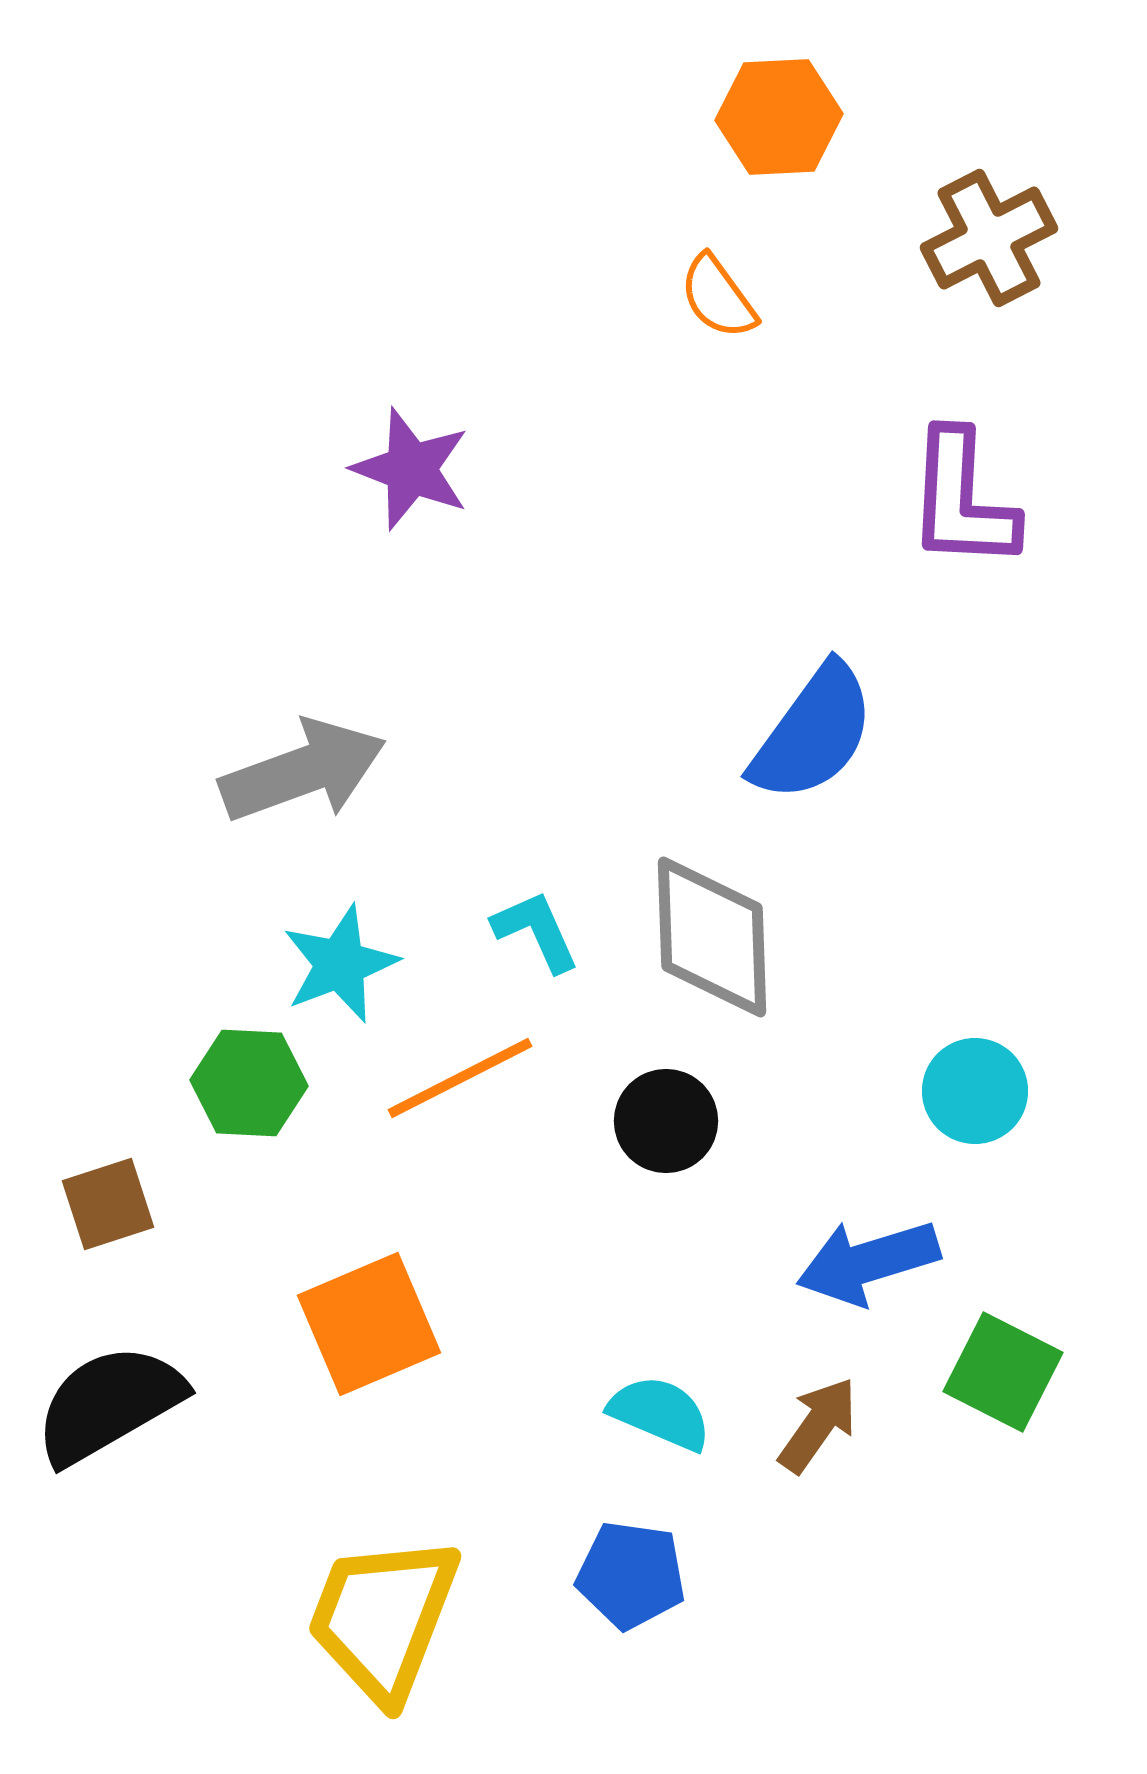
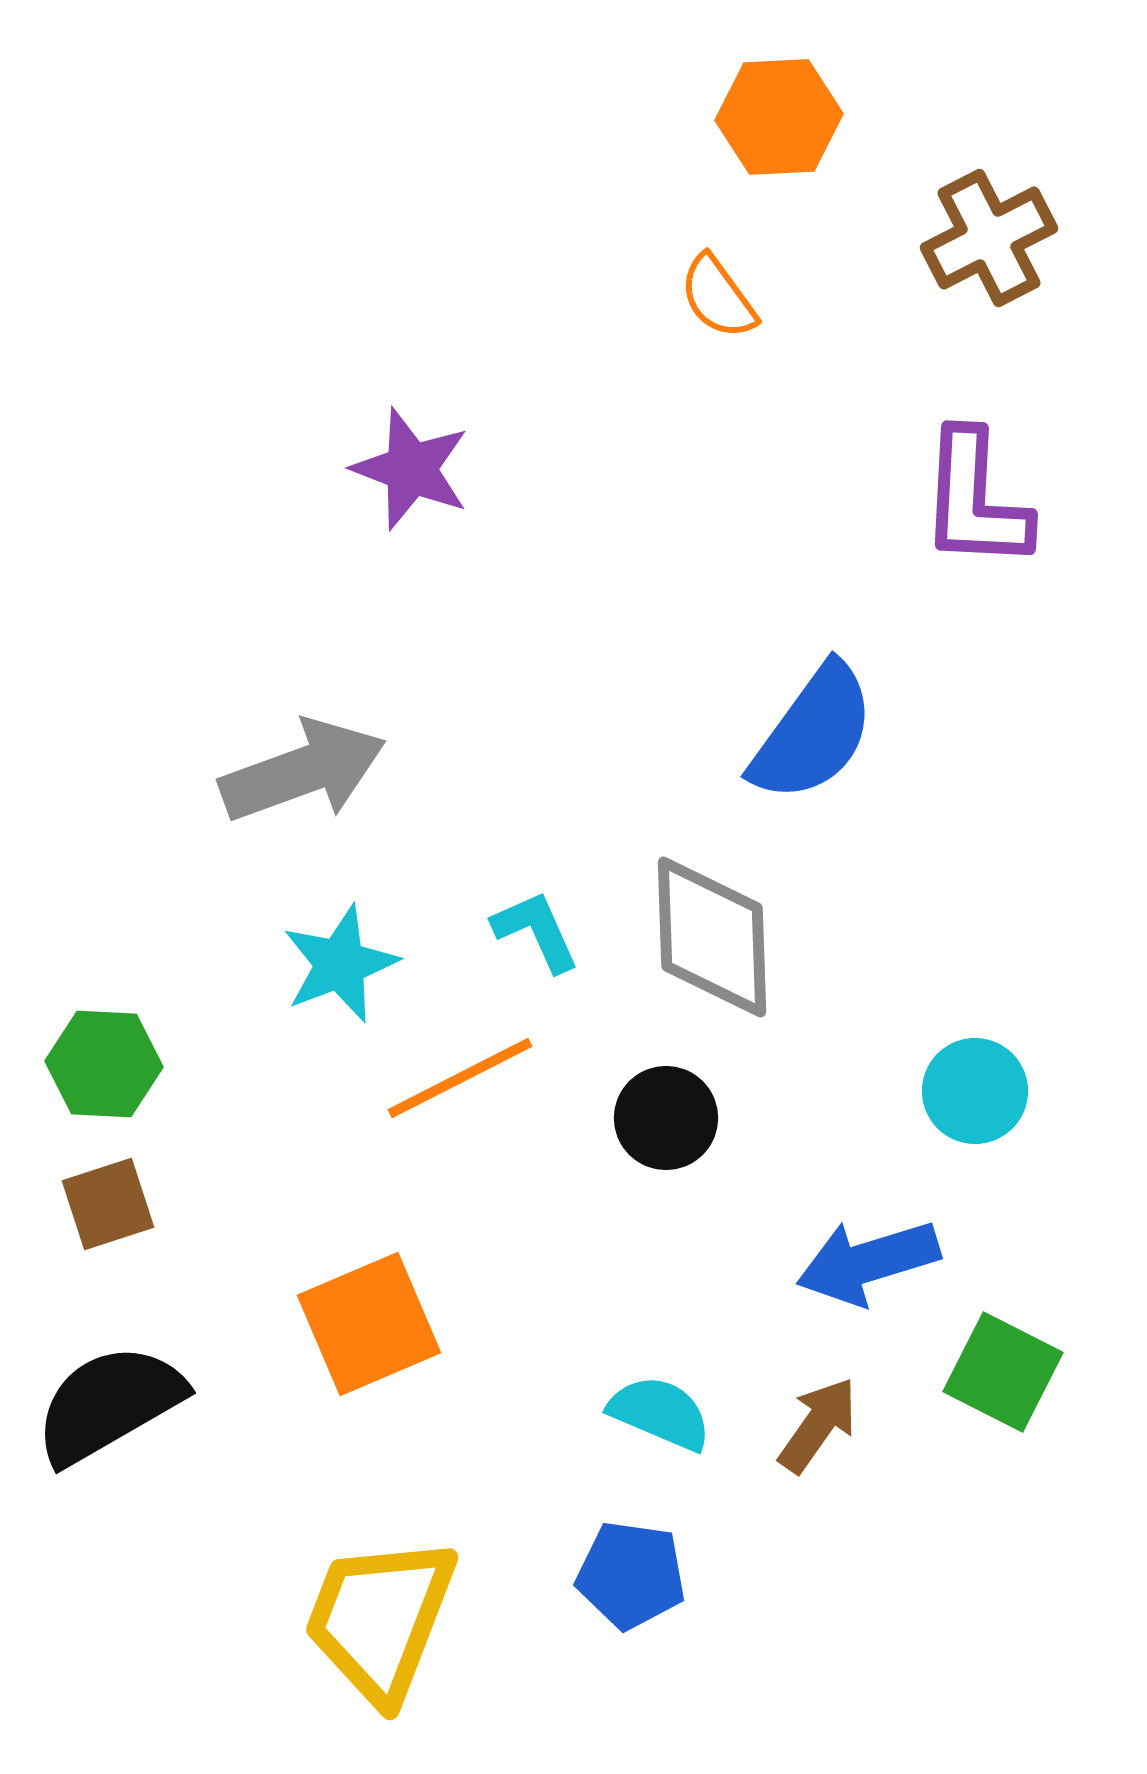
purple L-shape: moved 13 px right
green hexagon: moved 145 px left, 19 px up
black circle: moved 3 px up
yellow trapezoid: moved 3 px left, 1 px down
